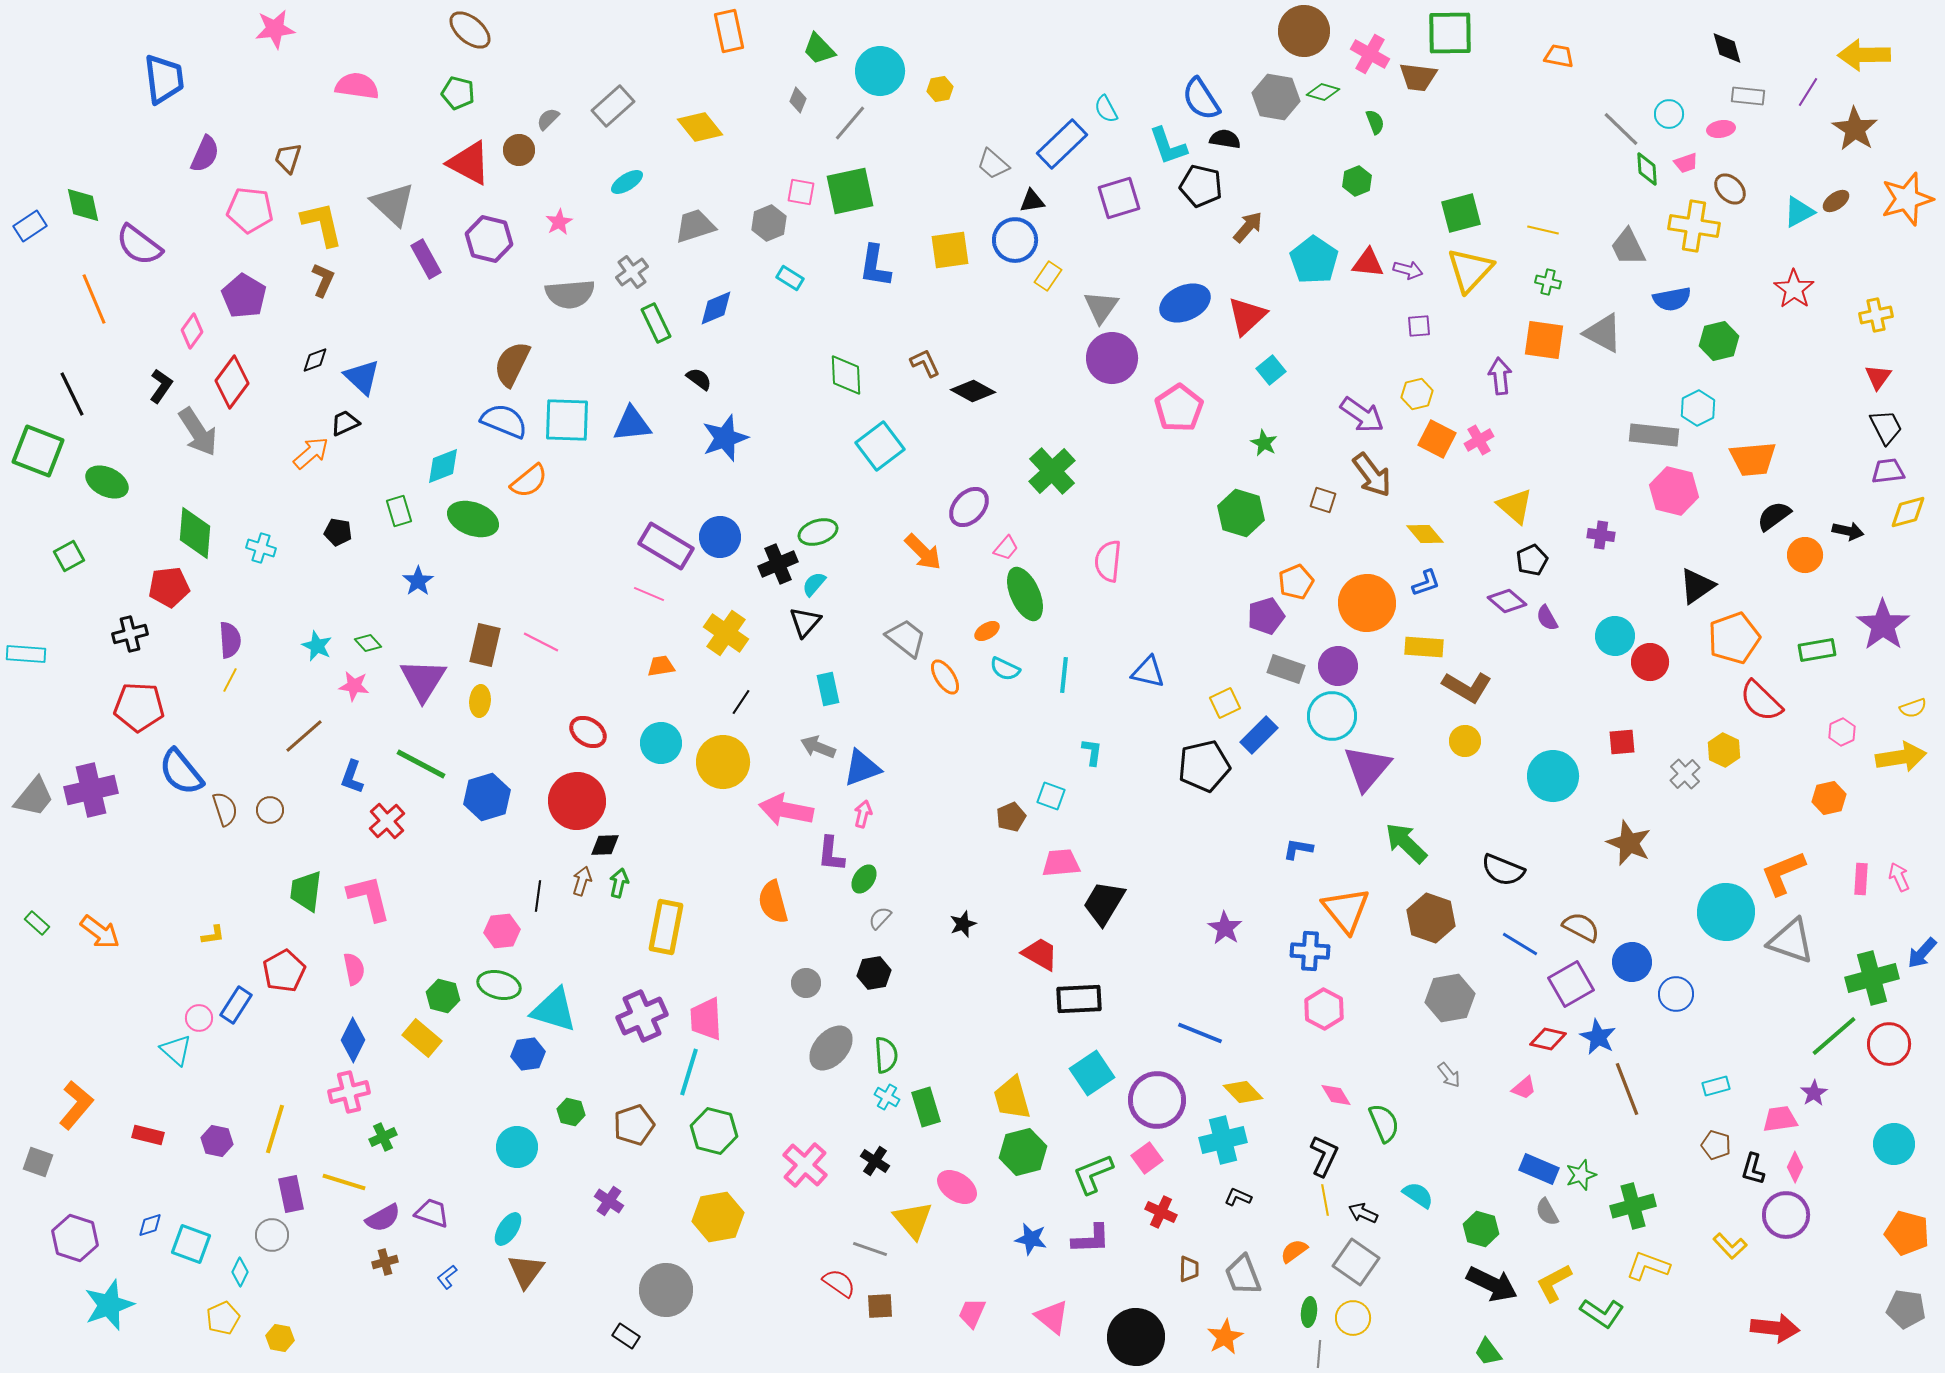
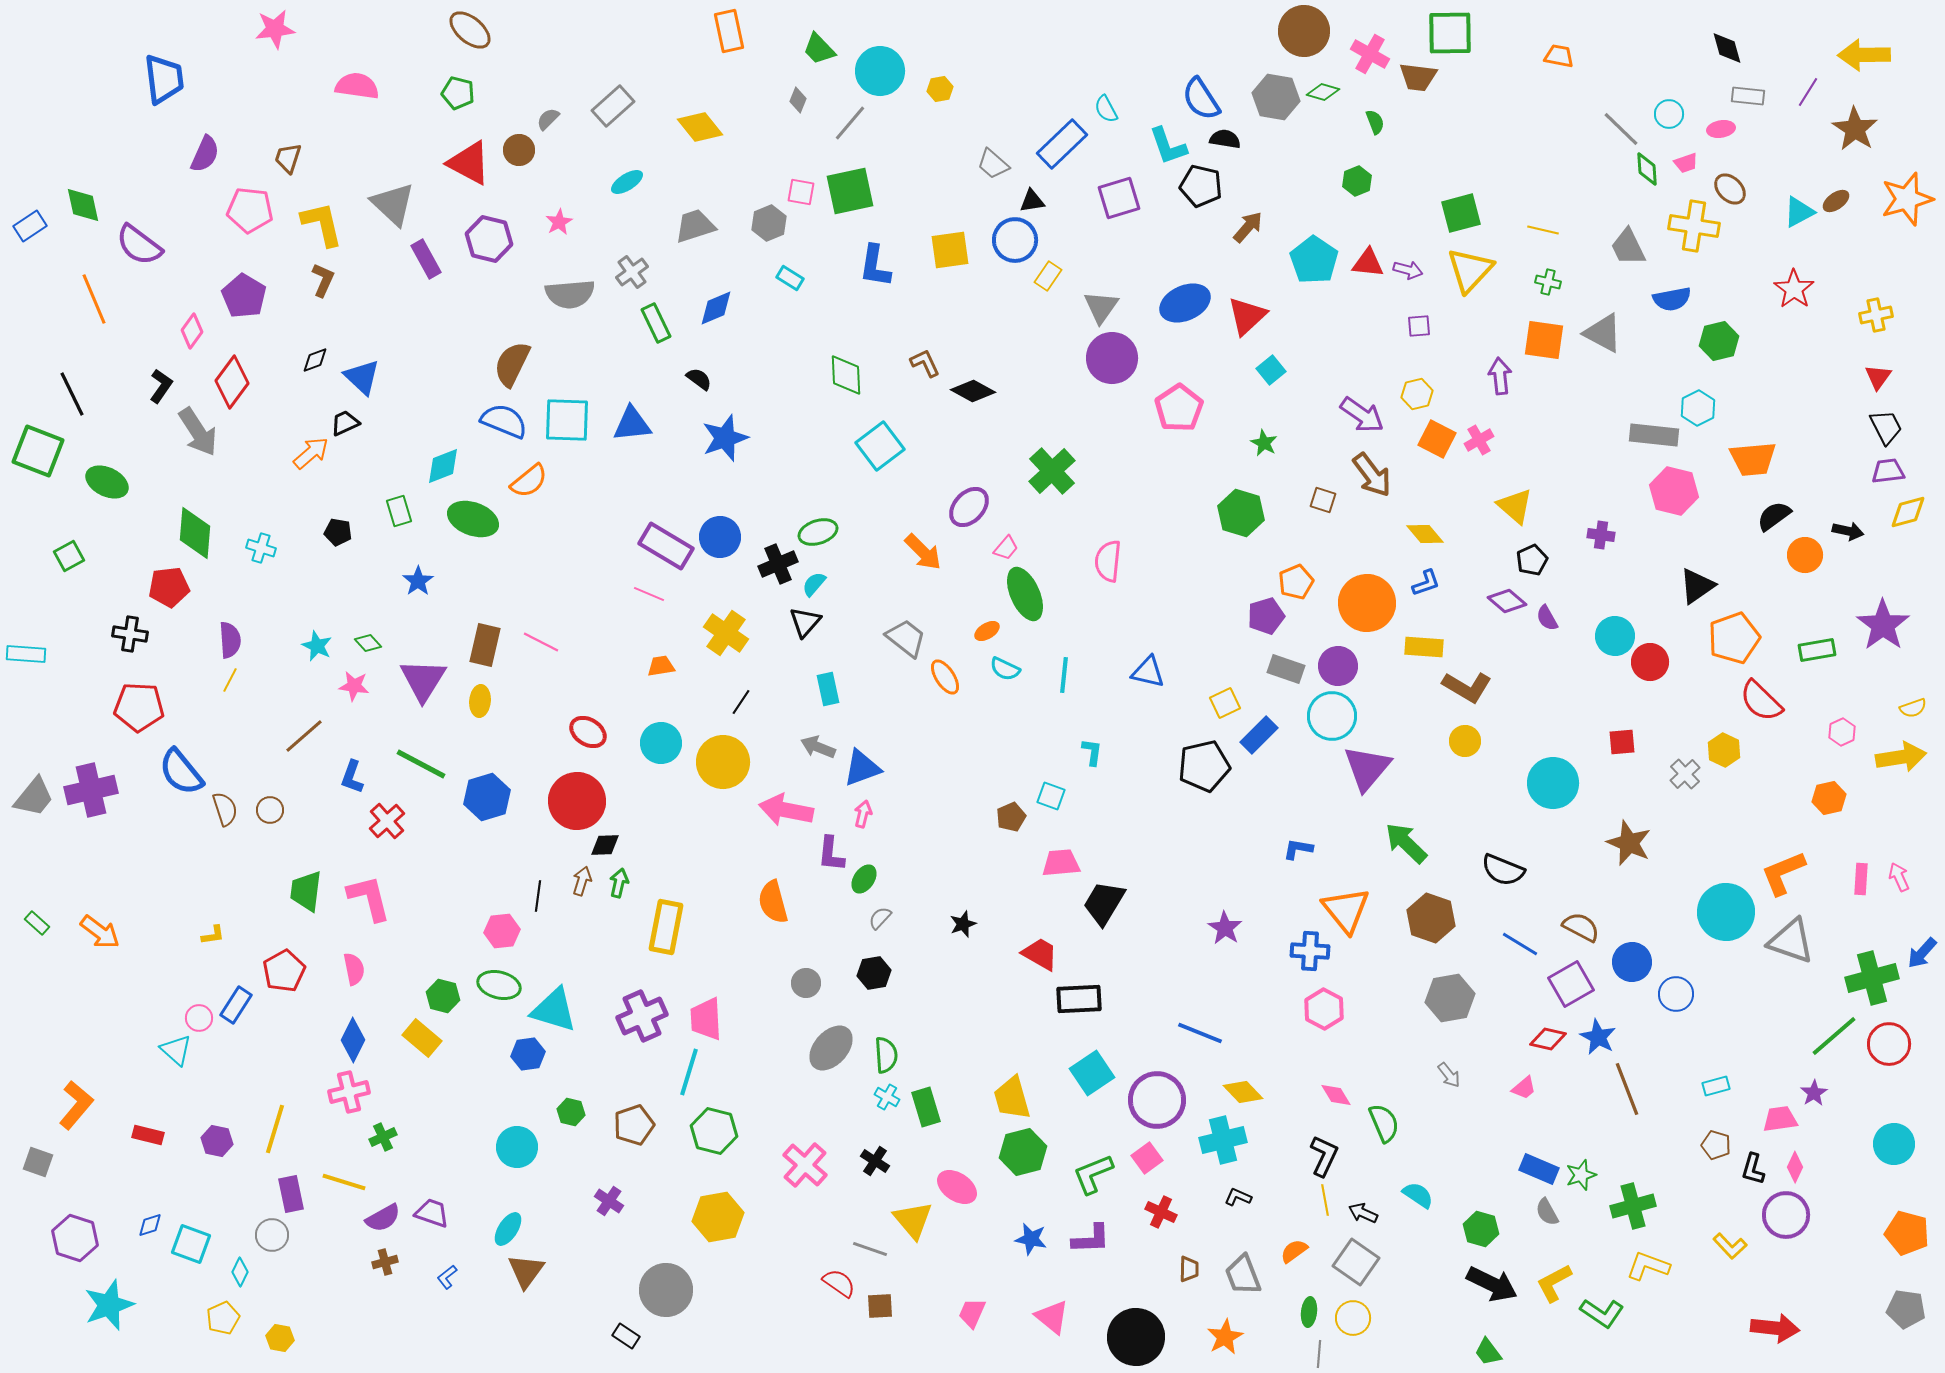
black cross at (130, 634): rotated 24 degrees clockwise
cyan circle at (1553, 776): moved 7 px down
